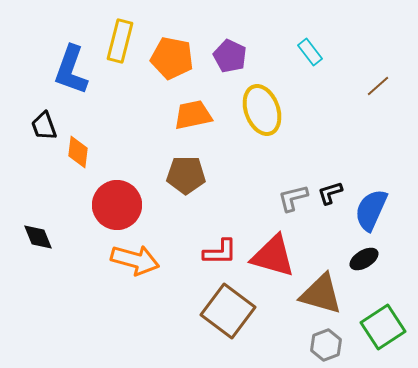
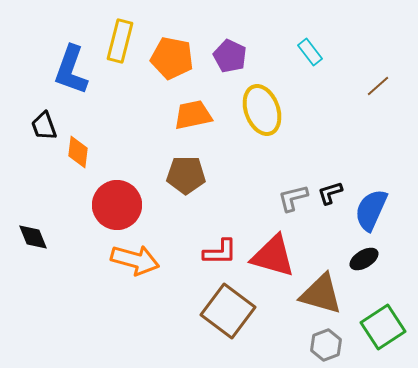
black diamond: moved 5 px left
